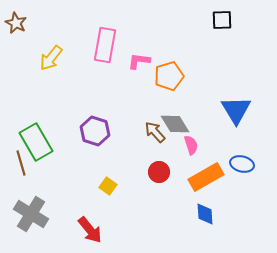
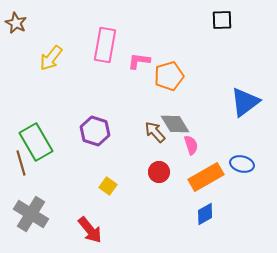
blue triangle: moved 9 px right, 8 px up; rotated 24 degrees clockwise
blue diamond: rotated 65 degrees clockwise
